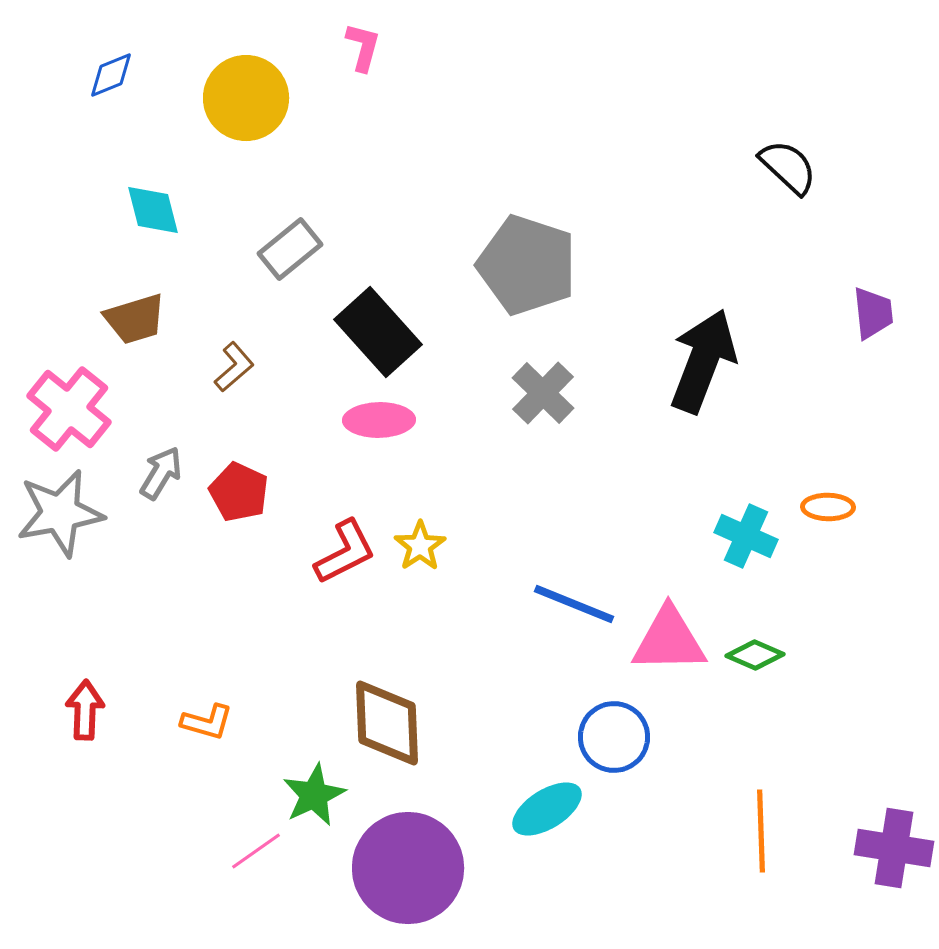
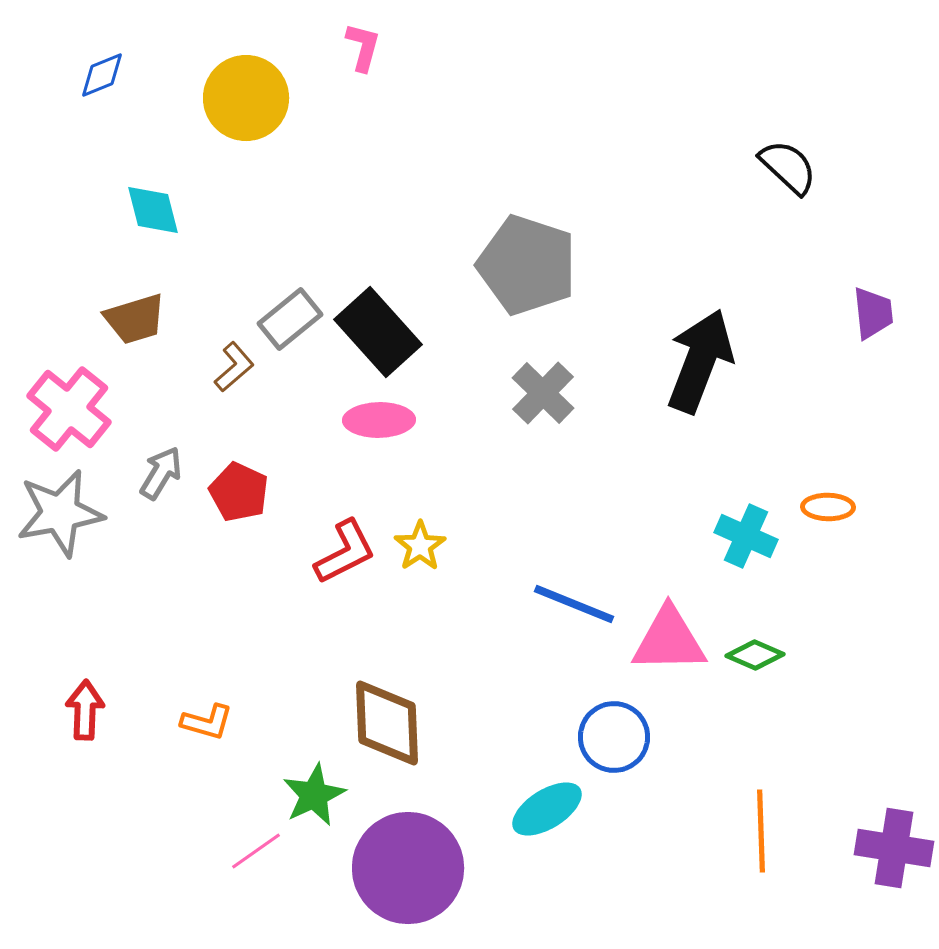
blue diamond: moved 9 px left
gray rectangle: moved 70 px down
black arrow: moved 3 px left
